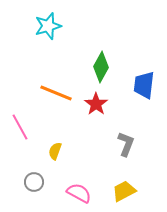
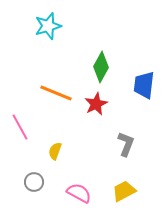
red star: rotated 10 degrees clockwise
